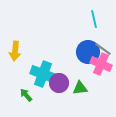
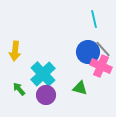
gray line: rotated 12 degrees clockwise
pink cross: moved 2 px down
cyan cross: rotated 25 degrees clockwise
purple circle: moved 13 px left, 12 px down
green triangle: rotated 21 degrees clockwise
green arrow: moved 7 px left, 6 px up
